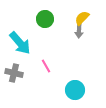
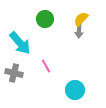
yellow semicircle: moved 1 px left, 1 px down
